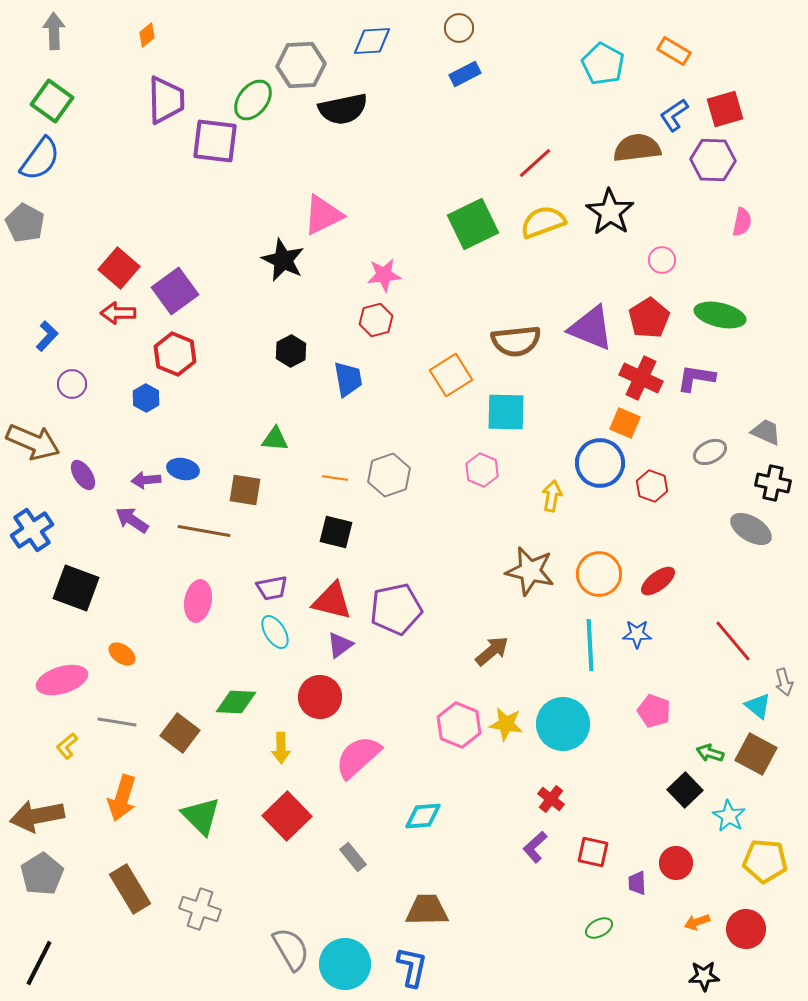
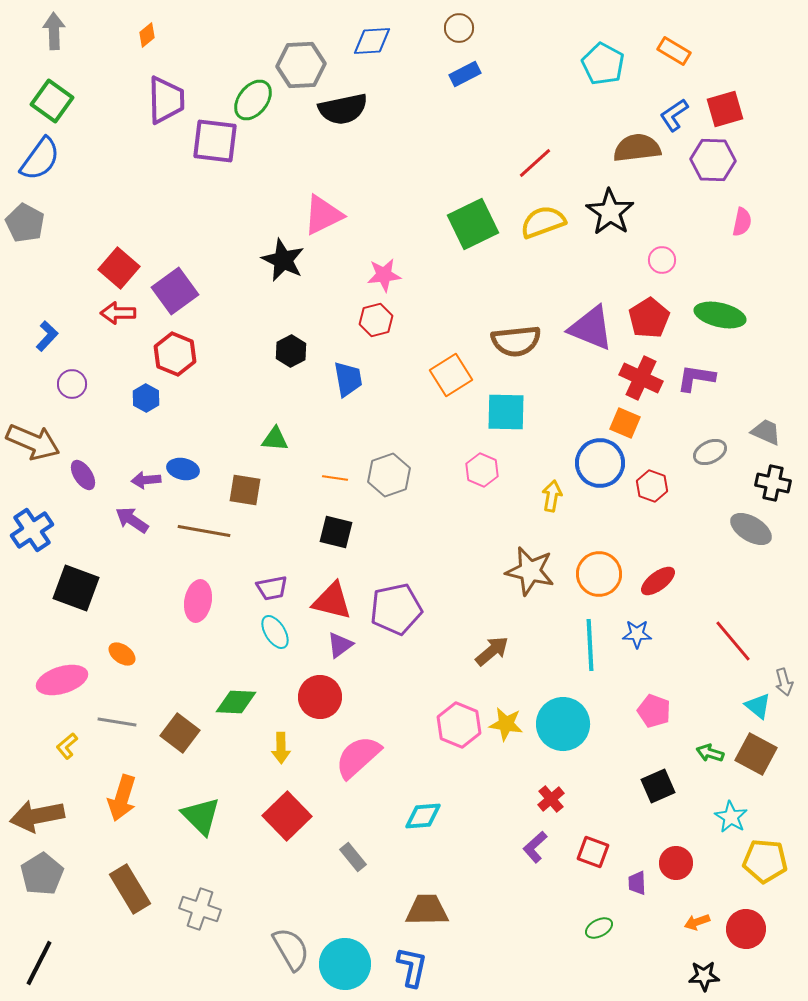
black square at (685, 790): moved 27 px left, 4 px up; rotated 20 degrees clockwise
red cross at (551, 799): rotated 12 degrees clockwise
cyan star at (729, 816): moved 2 px right, 1 px down
red square at (593, 852): rotated 8 degrees clockwise
